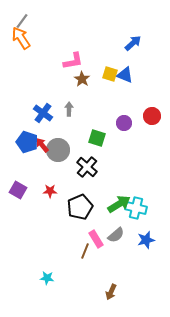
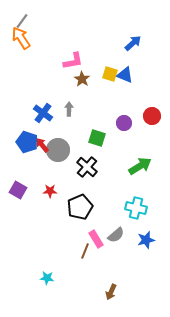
green arrow: moved 21 px right, 38 px up
